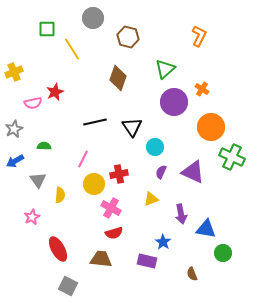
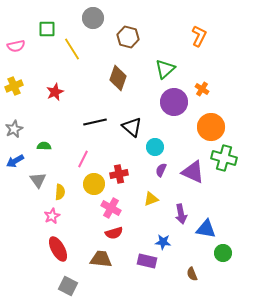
yellow cross: moved 14 px down
pink semicircle: moved 17 px left, 57 px up
black triangle: rotated 15 degrees counterclockwise
green cross: moved 8 px left, 1 px down; rotated 10 degrees counterclockwise
purple semicircle: moved 2 px up
yellow semicircle: moved 3 px up
pink star: moved 20 px right, 1 px up
blue star: rotated 28 degrees counterclockwise
